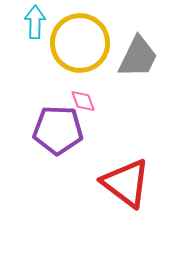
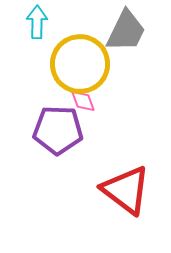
cyan arrow: moved 2 px right
yellow circle: moved 21 px down
gray trapezoid: moved 12 px left, 26 px up
red triangle: moved 7 px down
